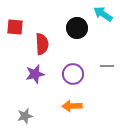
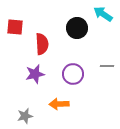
orange arrow: moved 13 px left, 2 px up
